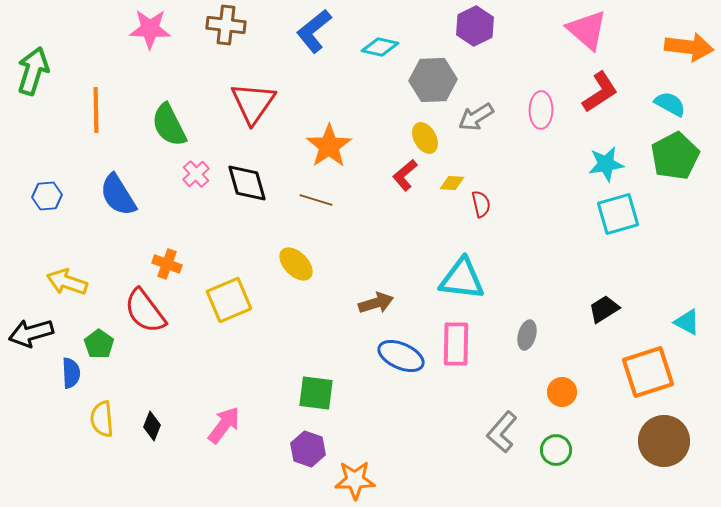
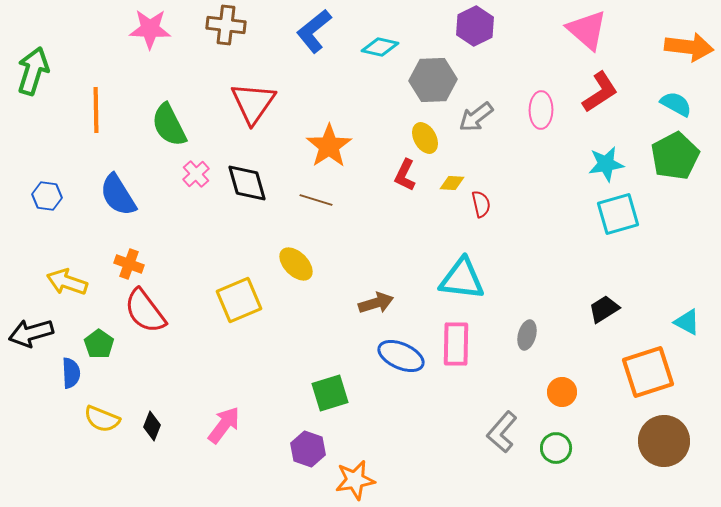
cyan semicircle at (670, 104): moved 6 px right
gray arrow at (476, 117): rotated 6 degrees counterclockwise
red L-shape at (405, 175): rotated 24 degrees counterclockwise
blue hexagon at (47, 196): rotated 12 degrees clockwise
orange cross at (167, 264): moved 38 px left
yellow square at (229, 300): moved 10 px right
green square at (316, 393): moved 14 px right; rotated 24 degrees counterclockwise
yellow semicircle at (102, 419): rotated 63 degrees counterclockwise
green circle at (556, 450): moved 2 px up
orange star at (355, 480): rotated 9 degrees counterclockwise
